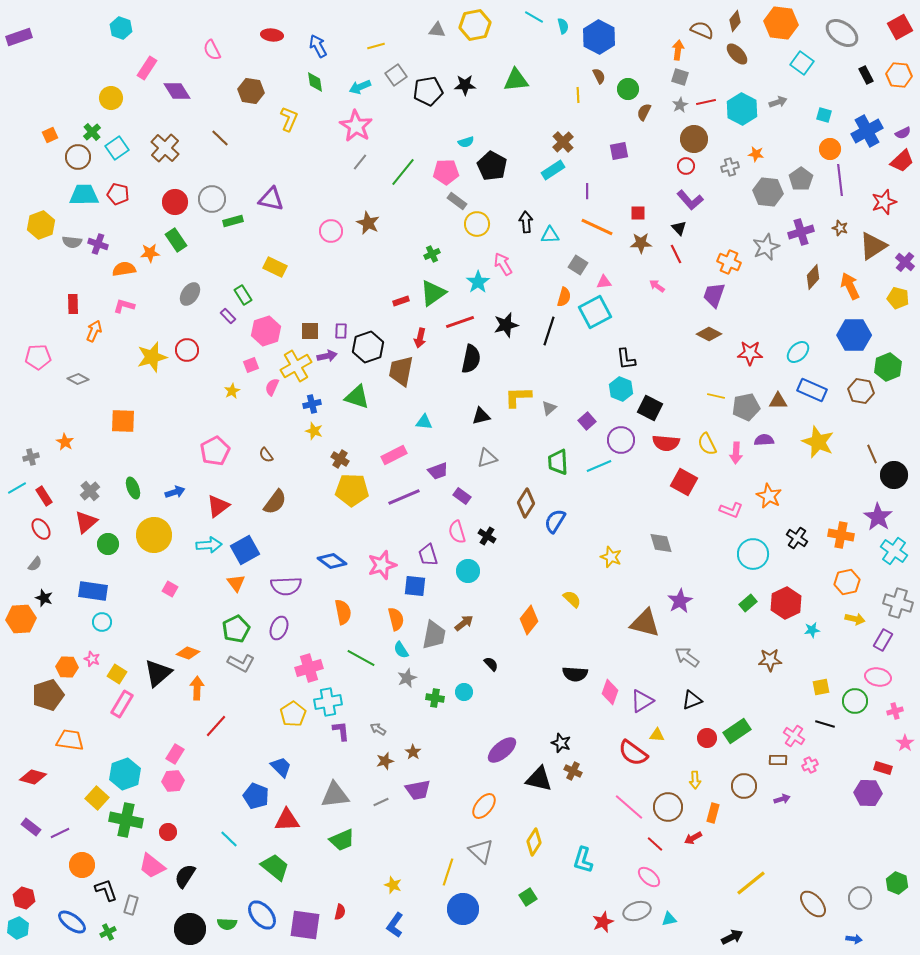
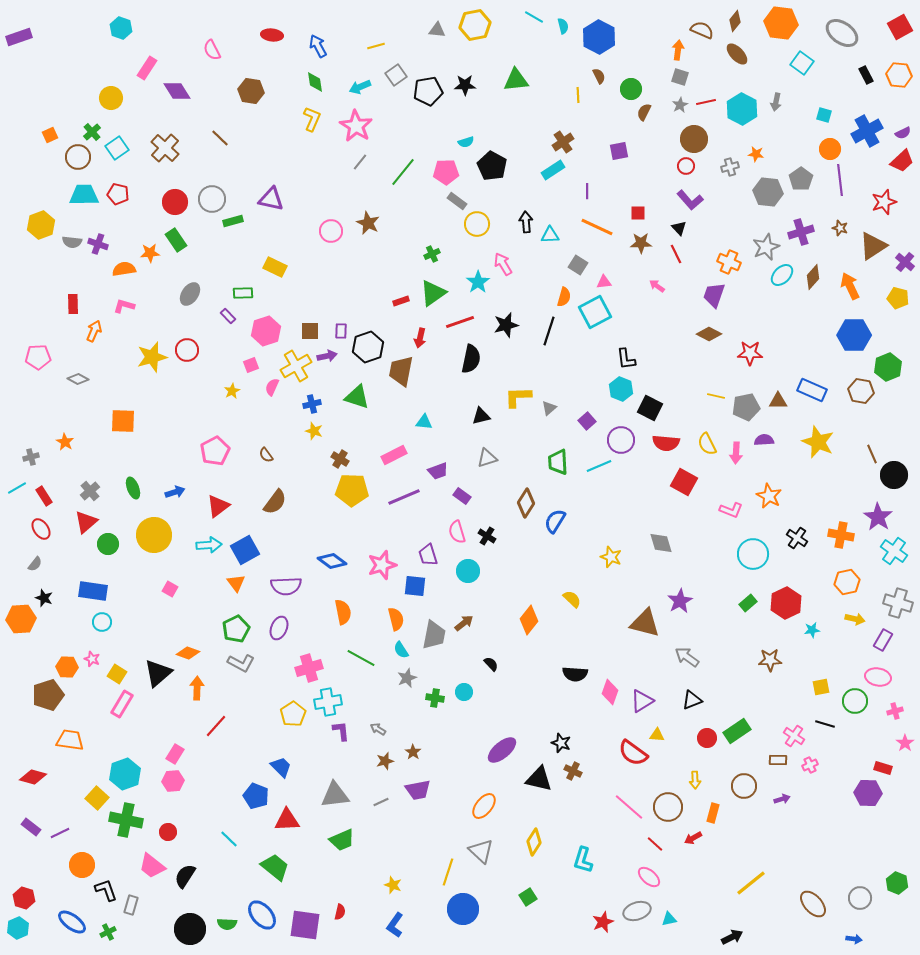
green circle at (628, 89): moved 3 px right
gray arrow at (778, 102): moved 2 px left; rotated 120 degrees clockwise
yellow L-shape at (289, 119): moved 23 px right
brown cross at (563, 142): rotated 10 degrees clockwise
green rectangle at (243, 295): moved 2 px up; rotated 60 degrees counterclockwise
cyan ellipse at (798, 352): moved 16 px left, 77 px up
